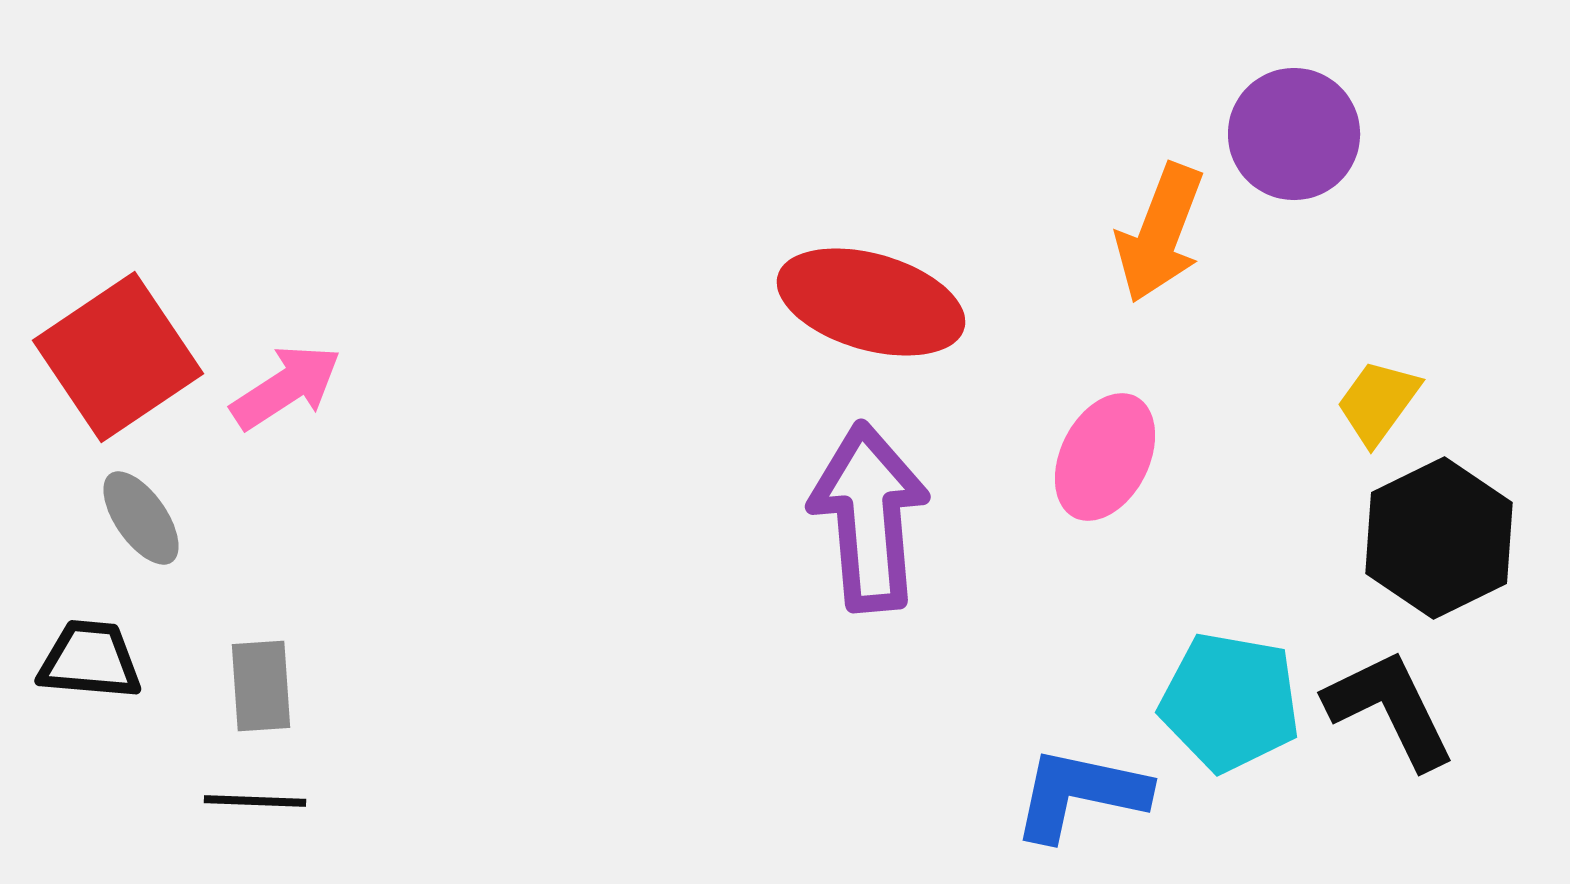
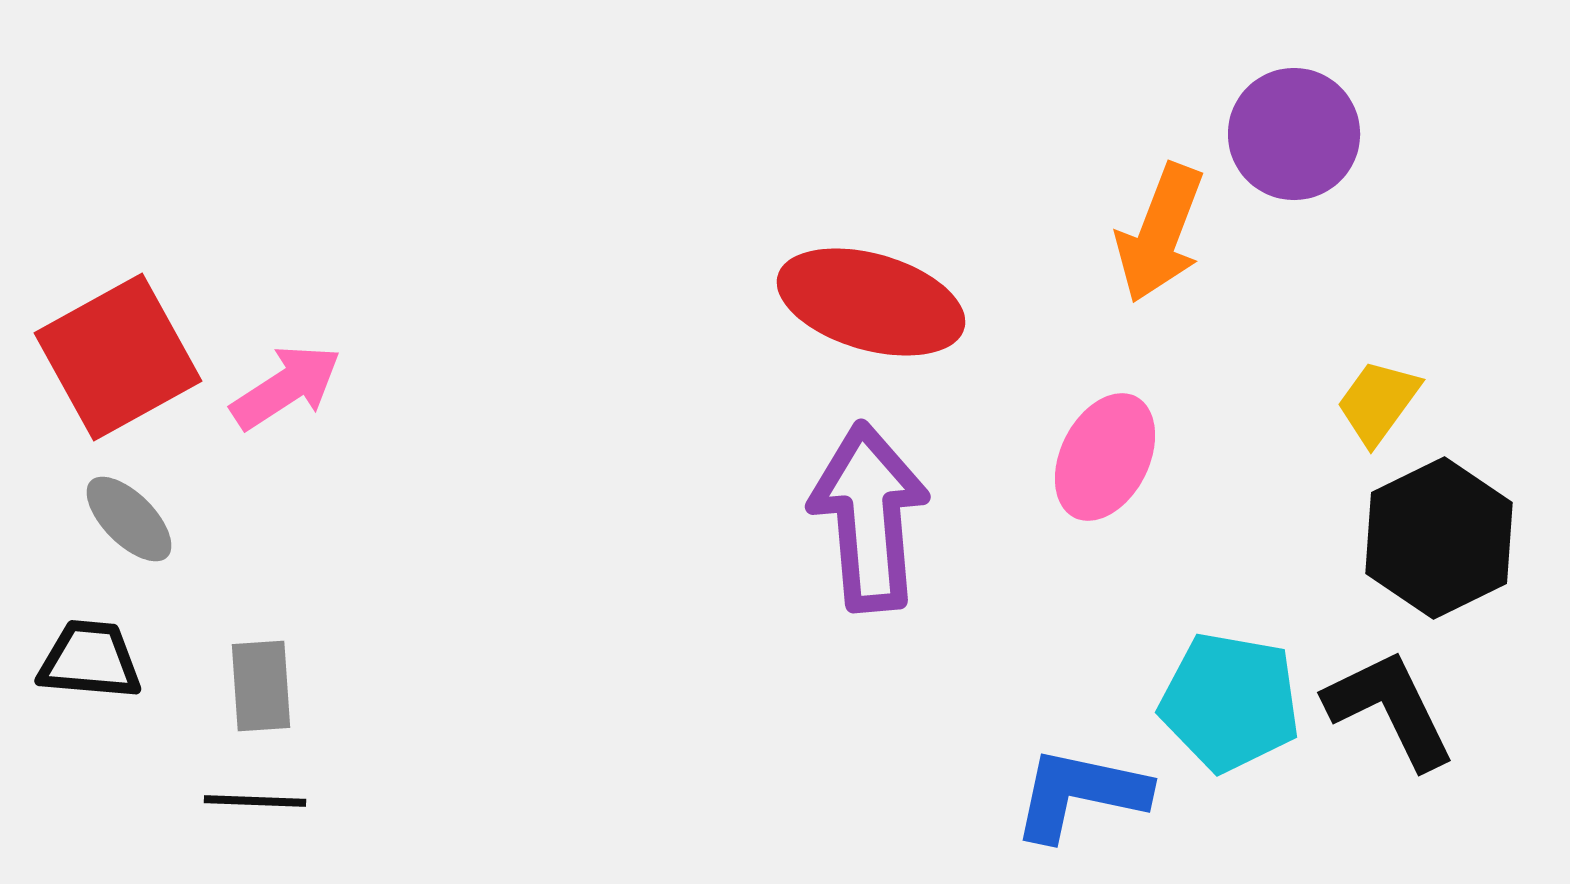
red square: rotated 5 degrees clockwise
gray ellipse: moved 12 px left, 1 px down; rotated 10 degrees counterclockwise
